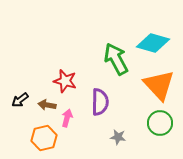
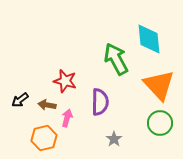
cyan diamond: moved 4 px left, 4 px up; rotated 68 degrees clockwise
gray star: moved 4 px left, 2 px down; rotated 28 degrees clockwise
